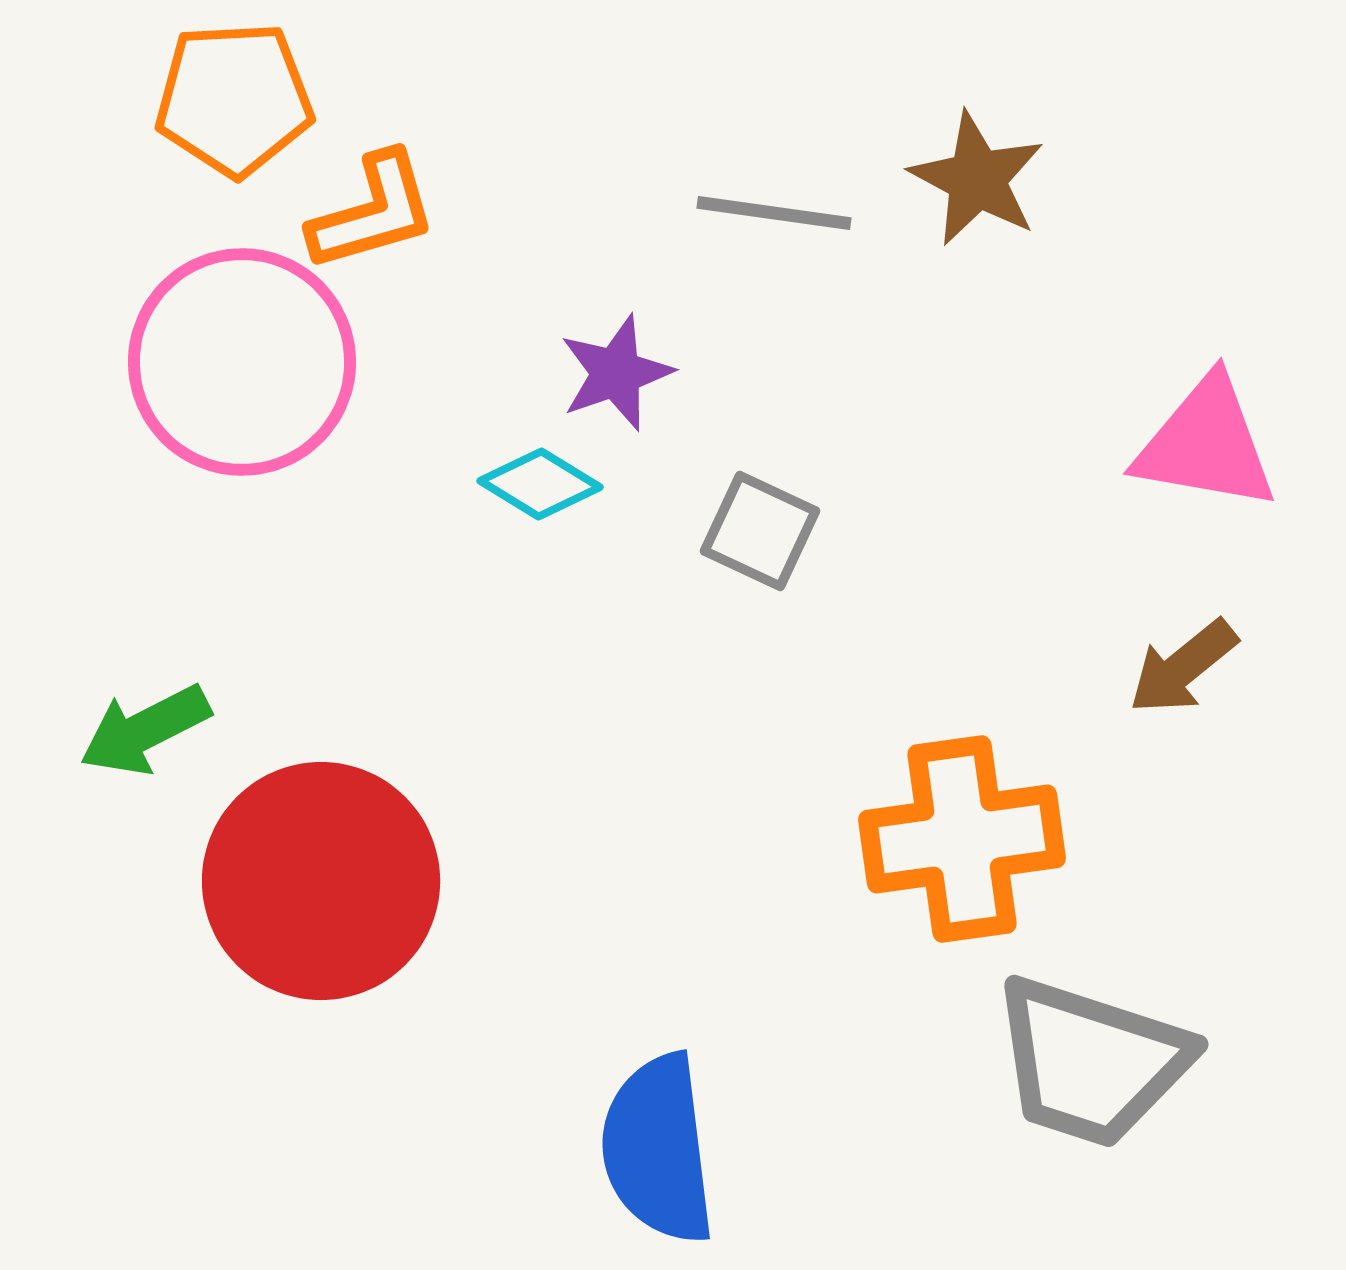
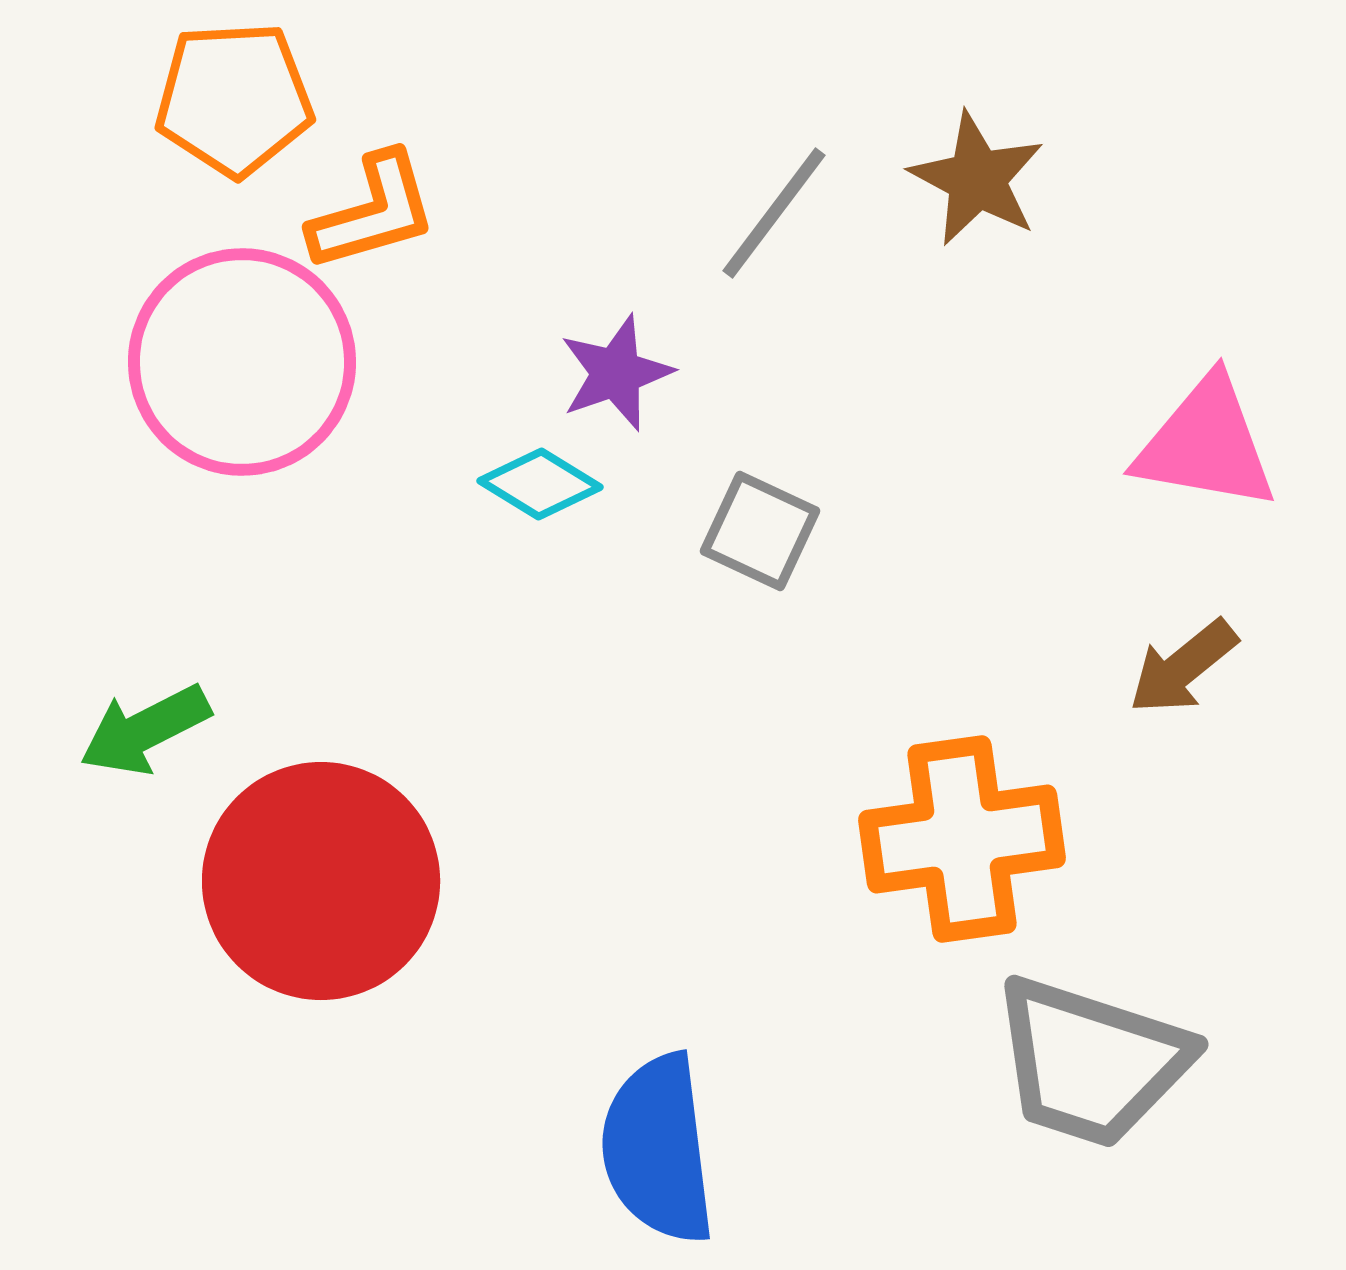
gray line: rotated 61 degrees counterclockwise
